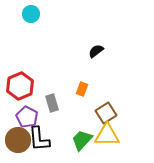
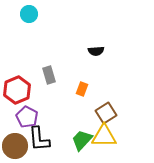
cyan circle: moved 2 px left
black semicircle: rotated 147 degrees counterclockwise
red hexagon: moved 3 px left, 4 px down
gray rectangle: moved 3 px left, 28 px up
yellow triangle: moved 3 px left, 1 px down
brown circle: moved 3 px left, 6 px down
